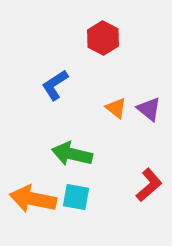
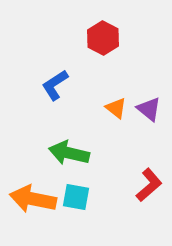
green arrow: moved 3 px left, 1 px up
